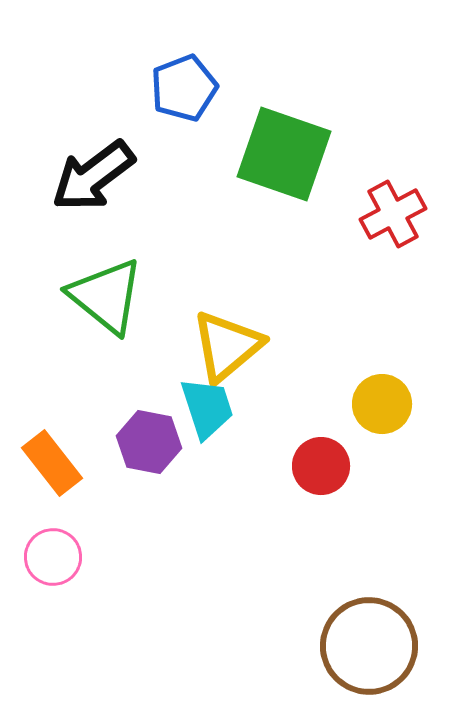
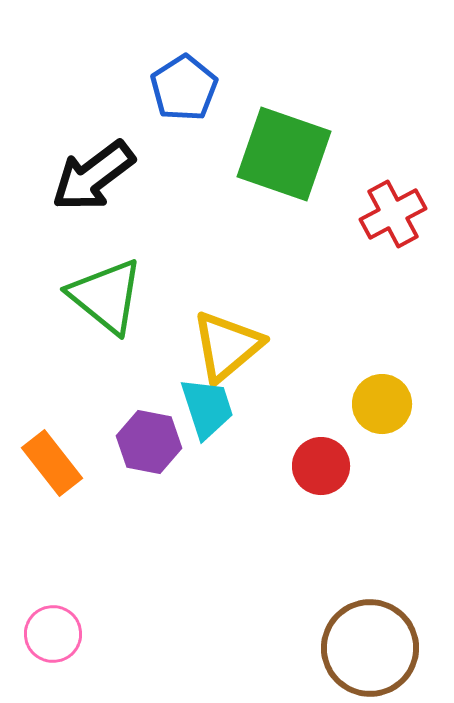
blue pentagon: rotated 12 degrees counterclockwise
pink circle: moved 77 px down
brown circle: moved 1 px right, 2 px down
